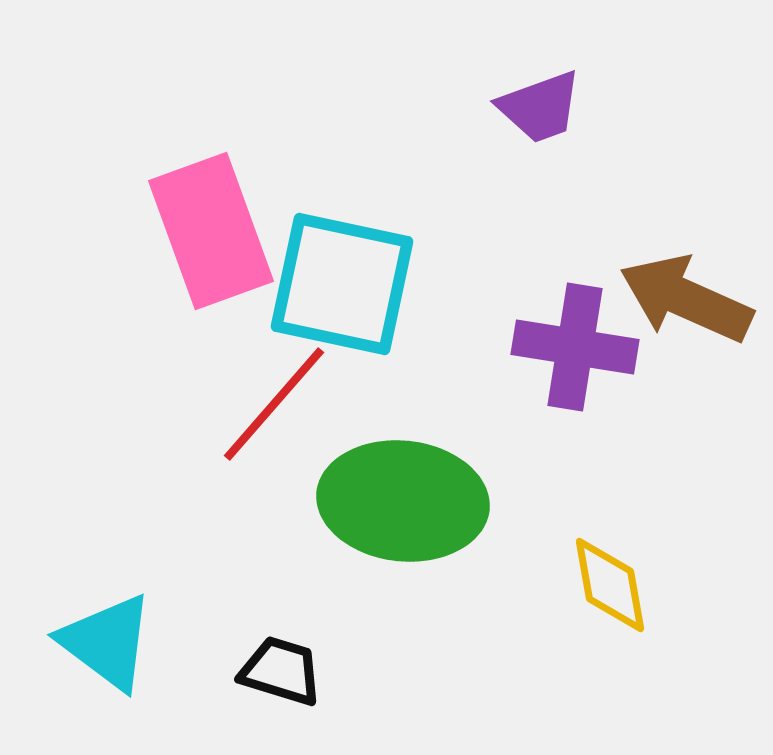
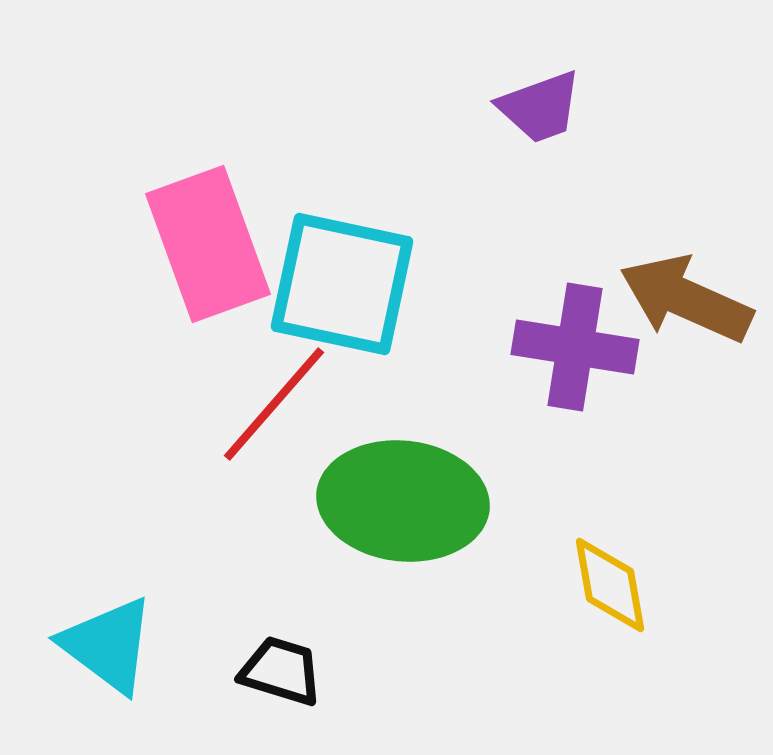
pink rectangle: moved 3 px left, 13 px down
cyan triangle: moved 1 px right, 3 px down
